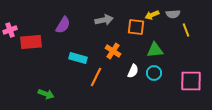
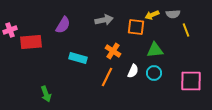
orange line: moved 11 px right
green arrow: rotated 49 degrees clockwise
